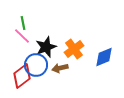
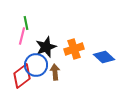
green line: moved 3 px right
pink line: rotated 60 degrees clockwise
orange cross: rotated 18 degrees clockwise
blue diamond: rotated 65 degrees clockwise
brown arrow: moved 5 px left, 4 px down; rotated 98 degrees clockwise
